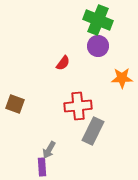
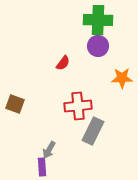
green cross: rotated 20 degrees counterclockwise
